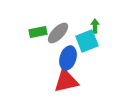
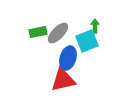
red triangle: moved 3 px left, 1 px up
